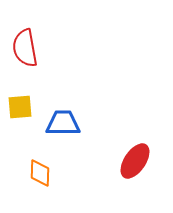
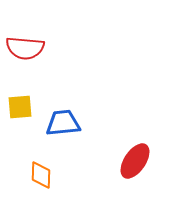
red semicircle: rotated 75 degrees counterclockwise
blue trapezoid: rotated 6 degrees counterclockwise
orange diamond: moved 1 px right, 2 px down
